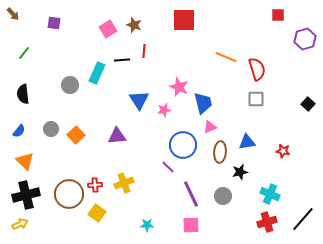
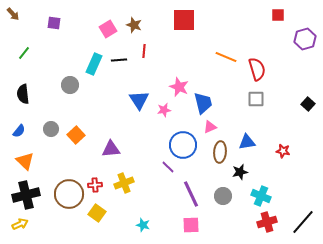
black line at (122, 60): moved 3 px left
cyan rectangle at (97, 73): moved 3 px left, 9 px up
purple triangle at (117, 136): moved 6 px left, 13 px down
cyan cross at (270, 194): moved 9 px left, 2 px down
black line at (303, 219): moved 3 px down
cyan star at (147, 225): moved 4 px left; rotated 16 degrees clockwise
